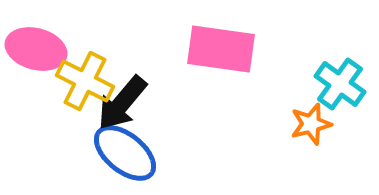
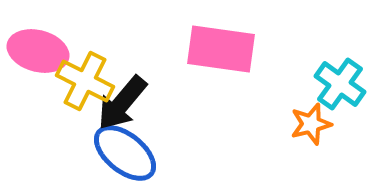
pink ellipse: moved 2 px right, 2 px down
